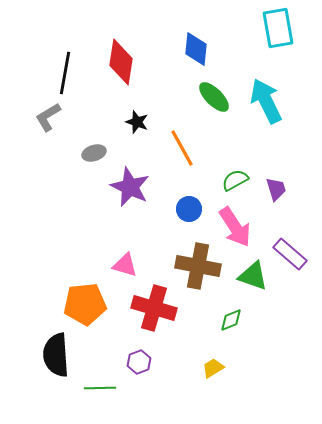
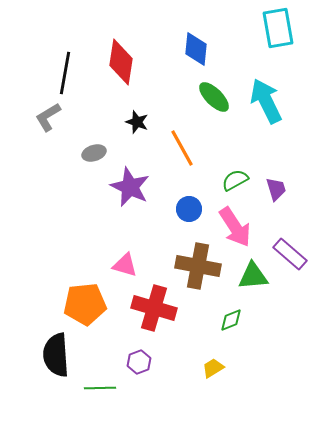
green triangle: rotated 24 degrees counterclockwise
